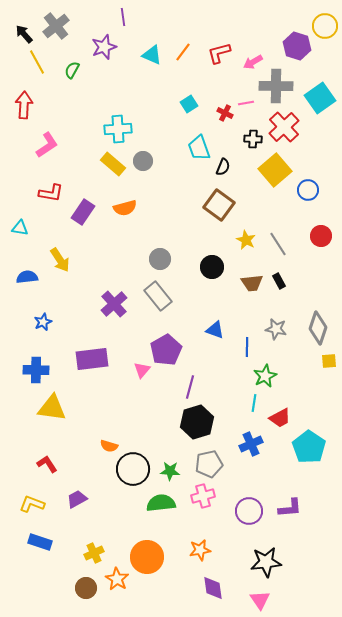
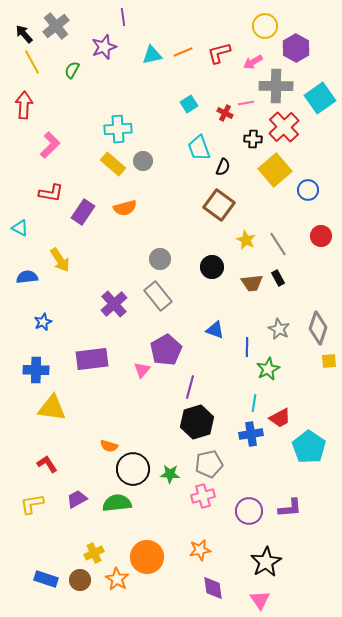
yellow circle at (325, 26): moved 60 px left
purple hexagon at (297, 46): moved 1 px left, 2 px down; rotated 12 degrees clockwise
orange line at (183, 52): rotated 30 degrees clockwise
cyan triangle at (152, 55): rotated 35 degrees counterclockwise
yellow line at (37, 62): moved 5 px left
pink L-shape at (47, 145): moved 3 px right; rotated 12 degrees counterclockwise
cyan triangle at (20, 228): rotated 18 degrees clockwise
black rectangle at (279, 281): moved 1 px left, 3 px up
gray star at (276, 329): moved 3 px right; rotated 15 degrees clockwise
green star at (265, 376): moved 3 px right, 7 px up
blue cross at (251, 444): moved 10 px up; rotated 15 degrees clockwise
green star at (170, 471): moved 3 px down
green semicircle at (161, 503): moved 44 px left
yellow L-shape at (32, 504): rotated 30 degrees counterclockwise
blue rectangle at (40, 542): moved 6 px right, 37 px down
black star at (266, 562): rotated 24 degrees counterclockwise
brown circle at (86, 588): moved 6 px left, 8 px up
